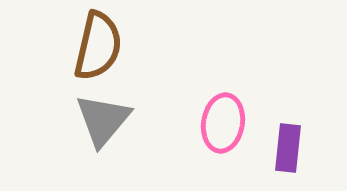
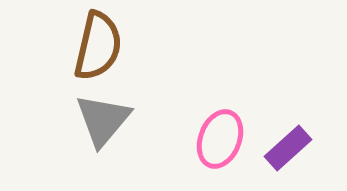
pink ellipse: moved 3 px left, 16 px down; rotated 12 degrees clockwise
purple rectangle: rotated 42 degrees clockwise
